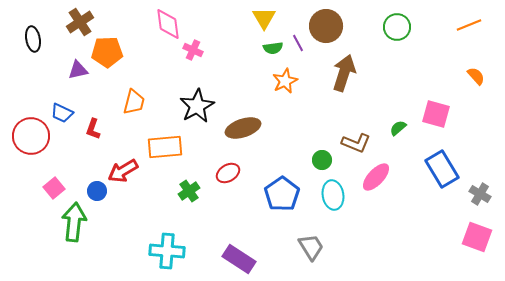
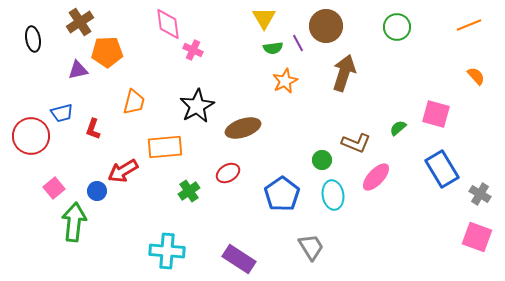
blue trapezoid at (62, 113): rotated 40 degrees counterclockwise
